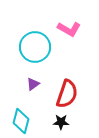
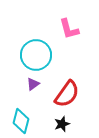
pink L-shape: rotated 45 degrees clockwise
cyan circle: moved 1 px right, 8 px down
red semicircle: rotated 16 degrees clockwise
black star: moved 1 px right, 2 px down; rotated 21 degrees counterclockwise
